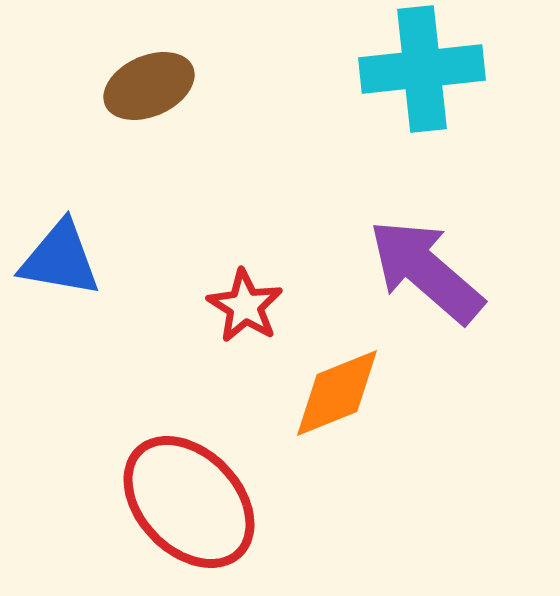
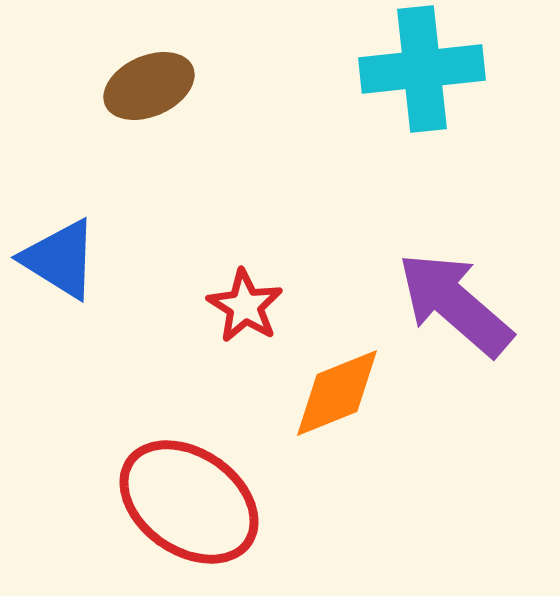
blue triangle: rotated 22 degrees clockwise
purple arrow: moved 29 px right, 33 px down
red ellipse: rotated 11 degrees counterclockwise
